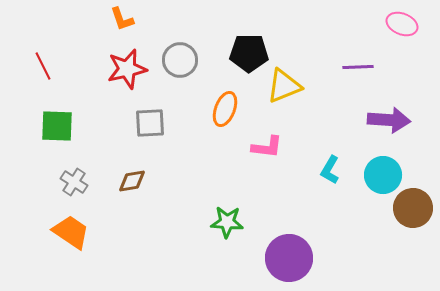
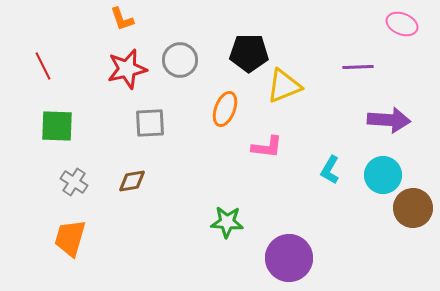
orange trapezoid: moved 1 px left, 6 px down; rotated 108 degrees counterclockwise
